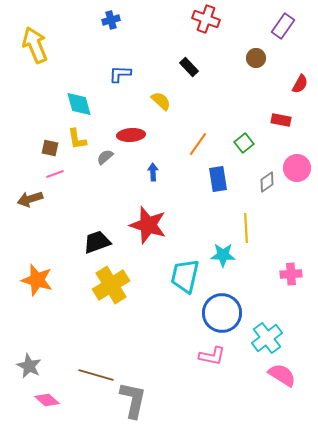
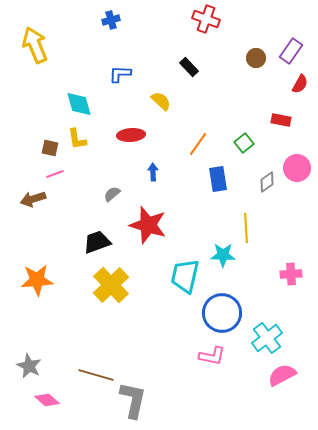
purple rectangle: moved 8 px right, 25 px down
gray semicircle: moved 7 px right, 37 px down
brown arrow: moved 3 px right
orange star: rotated 20 degrees counterclockwise
yellow cross: rotated 12 degrees counterclockwise
pink semicircle: rotated 60 degrees counterclockwise
